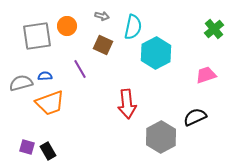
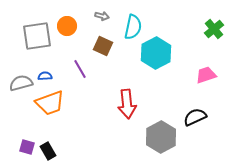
brown square: moved 1 px down
